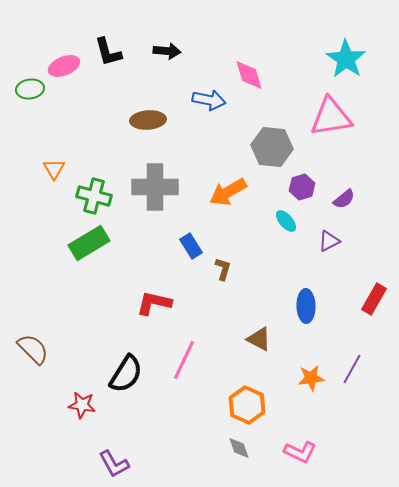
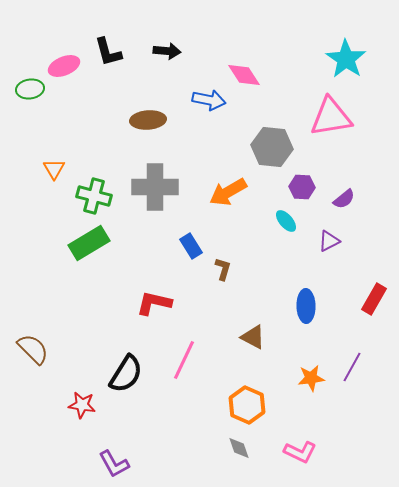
pink diamond: moved 5 px left; rotated 16 degrees counterclockwise
purple hexagon: rotated 20 degrees clockwise
brown triangle: moved 6 px left, 2 px up
purple line: moved 2 px up
